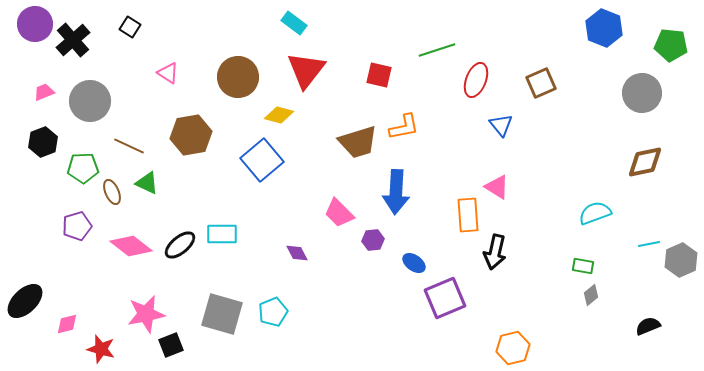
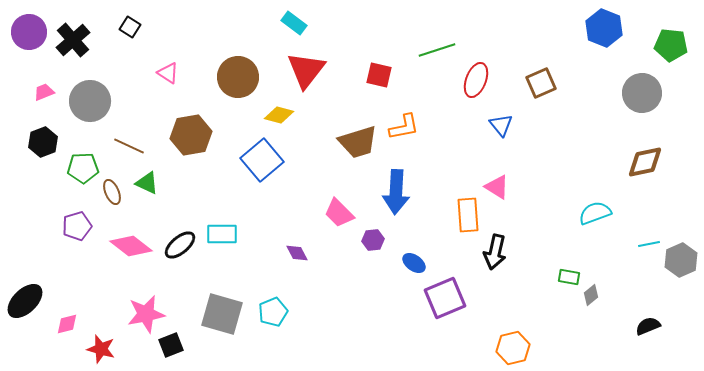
purple circle at (35, 24): moved 6 px left, 8 px down
green rectangle at (583, 266): moved 14 px left, 11 px down
